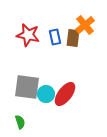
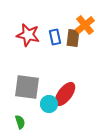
cyan circle: moved 3 px right, 10 px down
